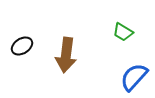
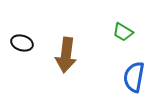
black ellipse: moved 3 px up; rotated 50 degrees clockwise
blue semicircle: rotated 32 degrees counterclockwise
